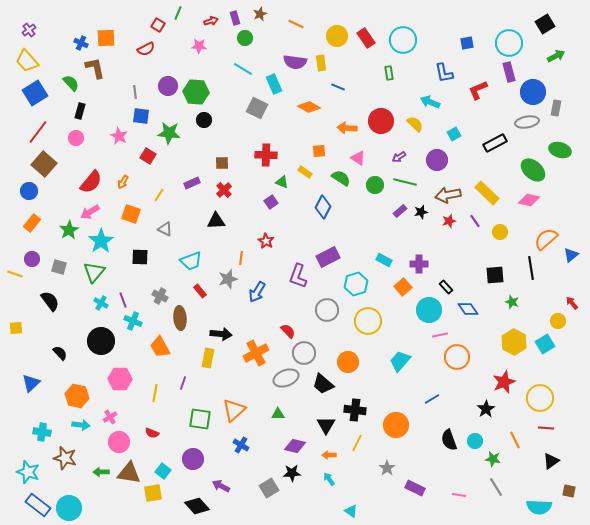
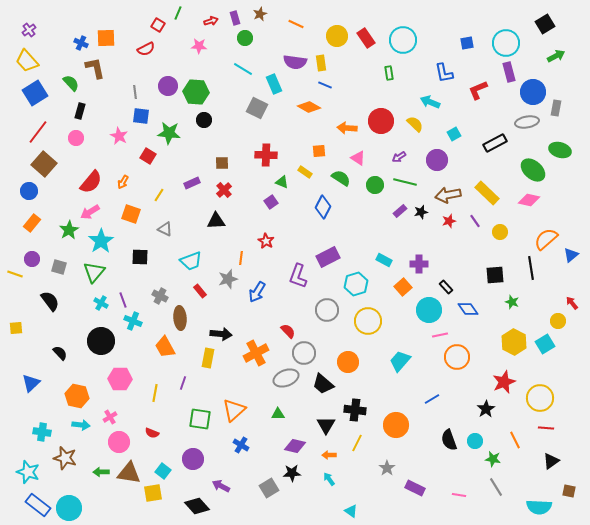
cyan circle at (509, 43): moved 3 px left
blue line at (338, 87): moved 13 px left, 2 px up
orange trapezoid at (160, 347): moved 5 px right
